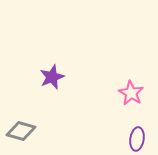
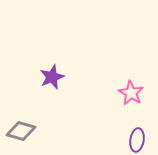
purple ellipse: moved 1 px down
